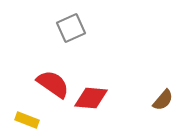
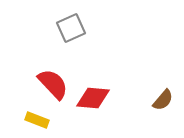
red semicircle: rotated 12 degrees clockwise
red diamond: moved 2 px right
yellow rectangle: moved 10 px right
